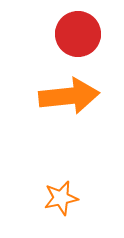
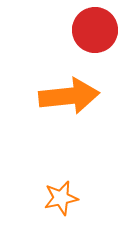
red circle: moved 17 px right, 4 px up
